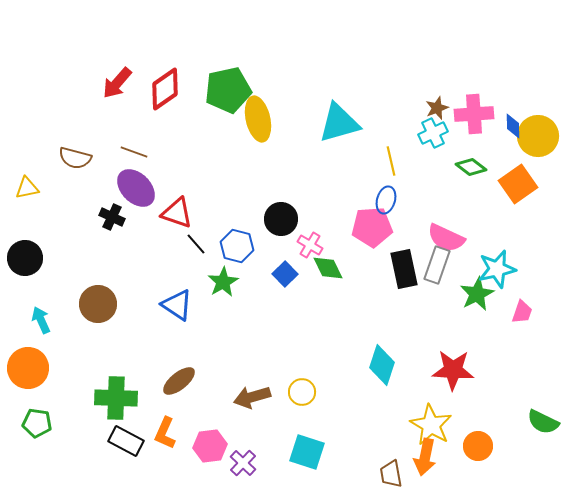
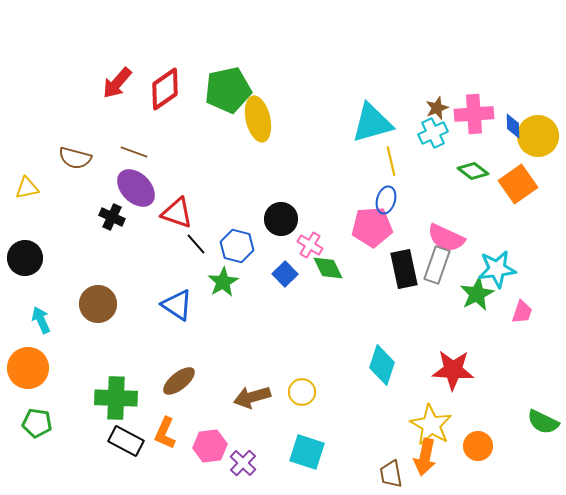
cyan triangle at (339, 123): moved 33 px right
green diamond at (471, 167): moved 2 px right, 4 px down
cyan star at (497, 269): rotated 6 degrees clockwise
